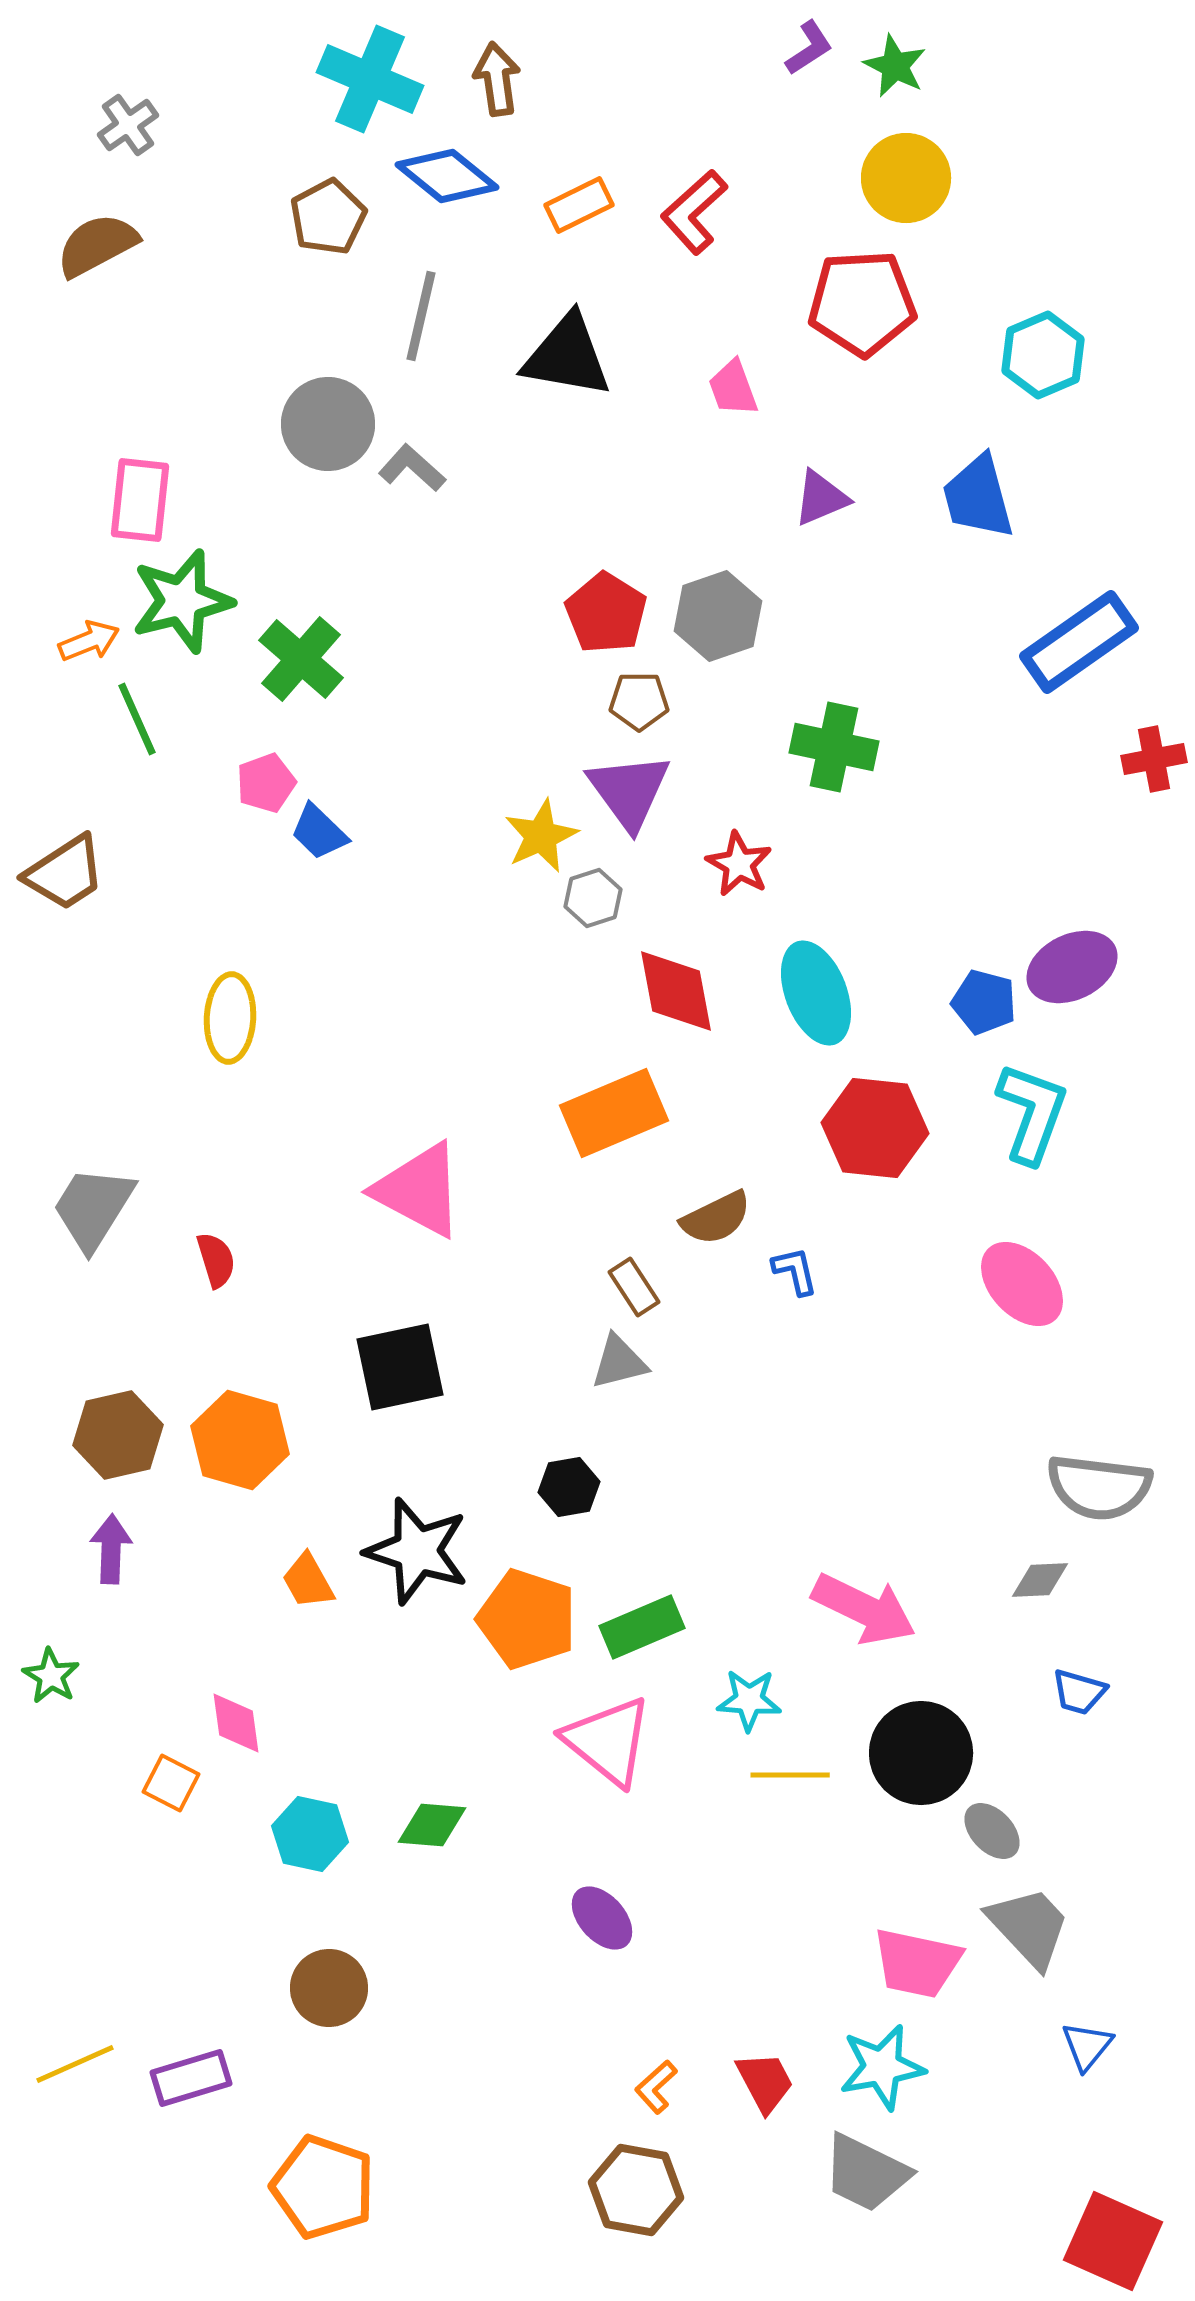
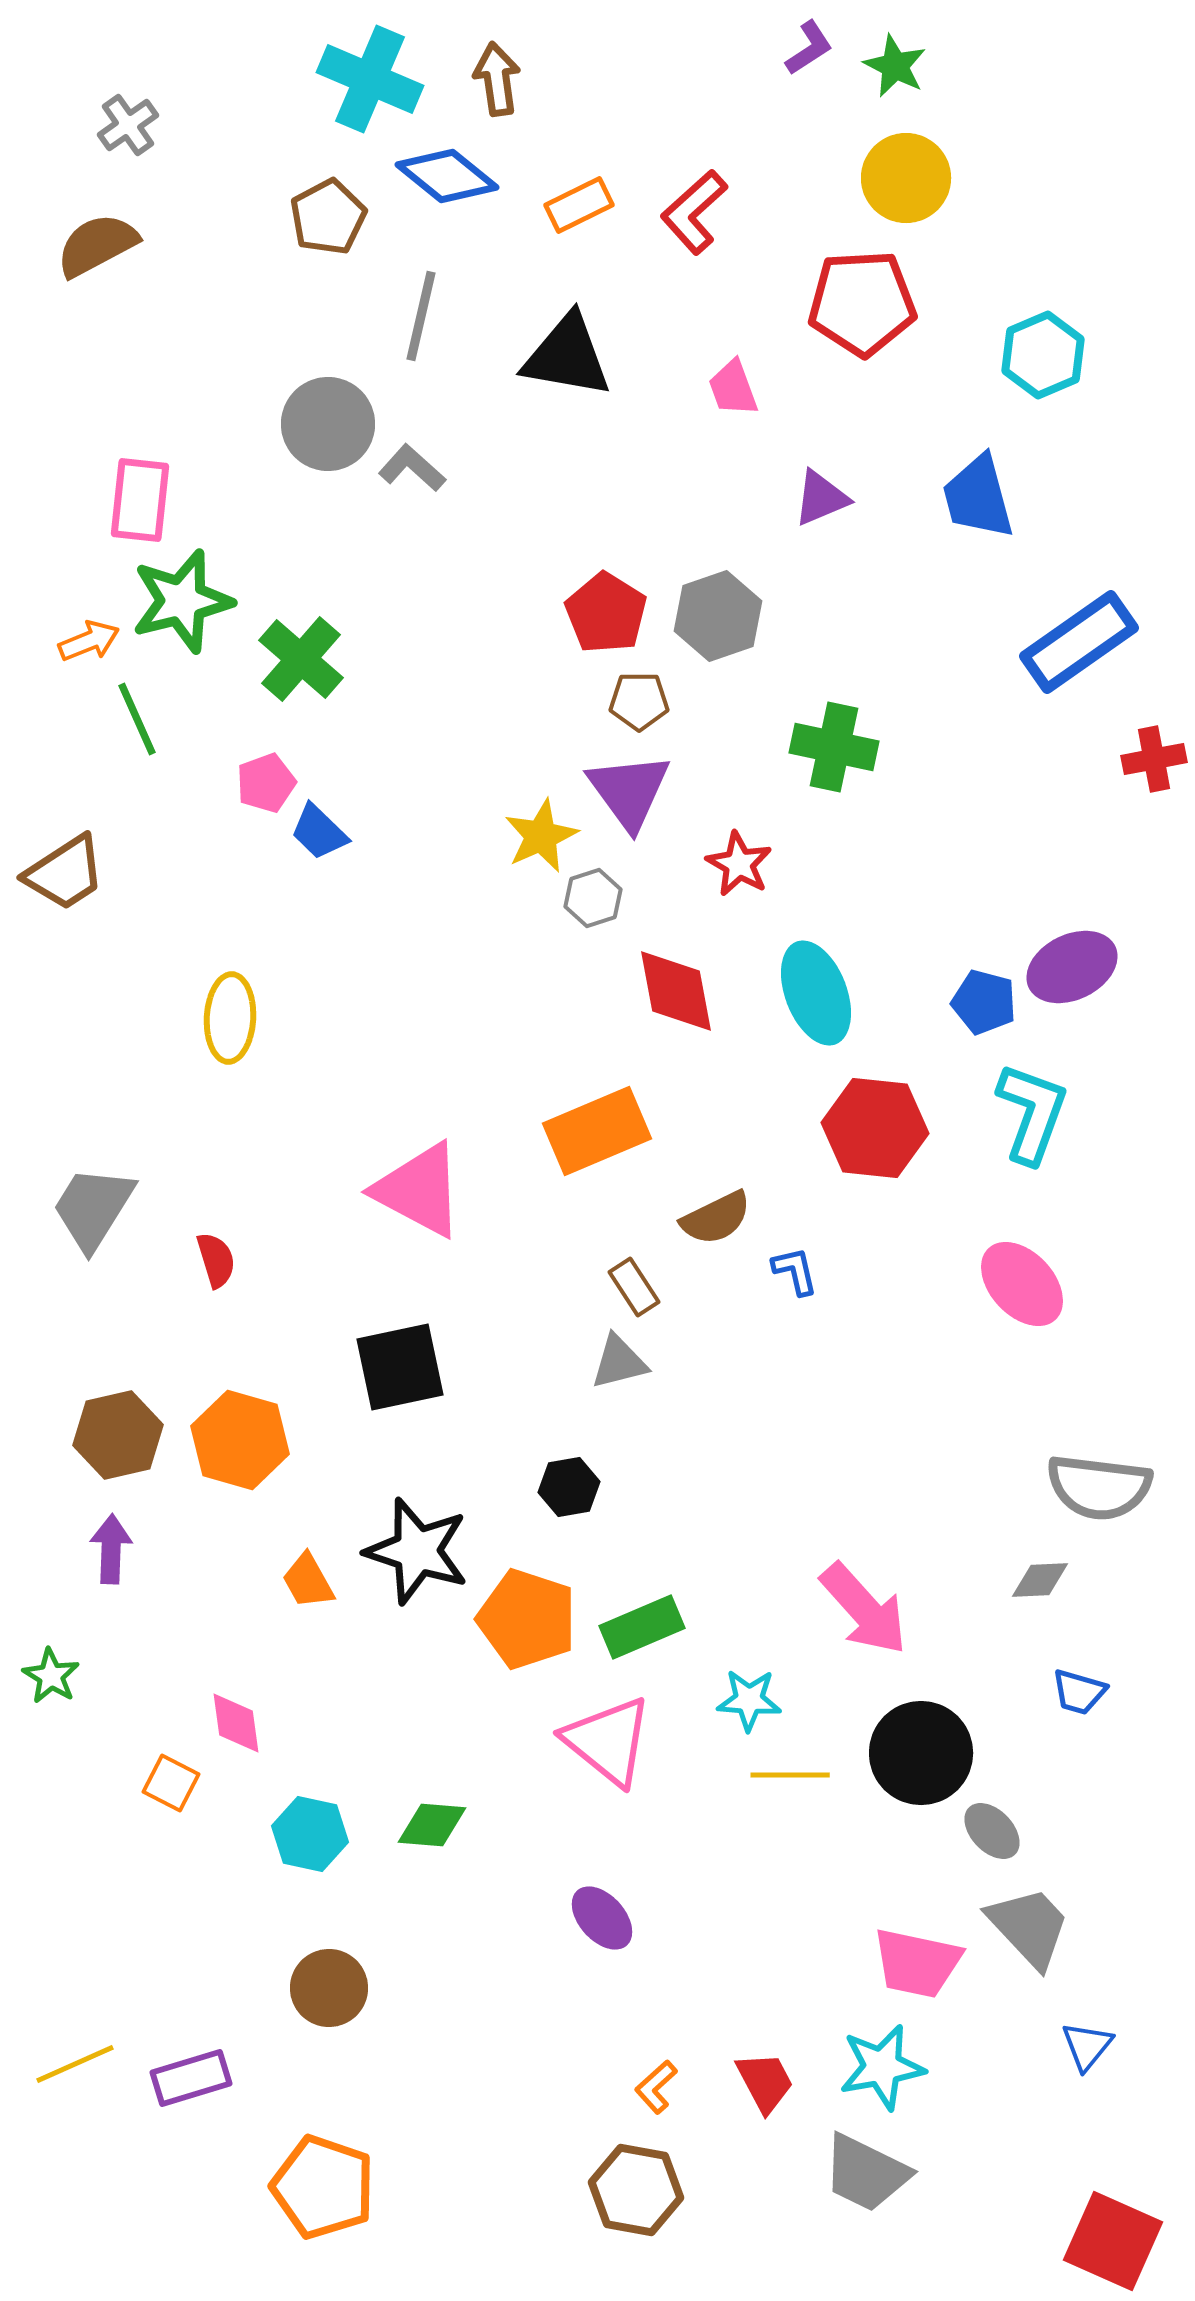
orange rectangle at (614, 1113): moved 17 px left, 18 px down
pink arrow at (864, 1609): rotated 22 degrees clockwise
